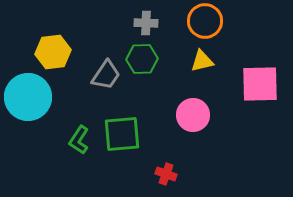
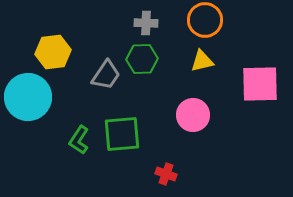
orange circle: moved 1 px up
